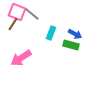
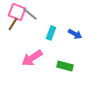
gray line: moved 2 px left
green rectangle: moved 6 px left, 21 px down
pink arrow: moved 11 px right
